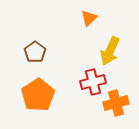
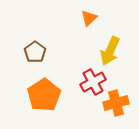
red cross: rotated 15 degrees counterclockwise
orange pentagon: moved 6 px right
